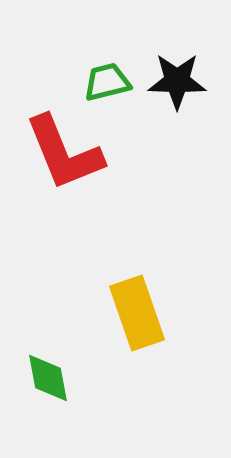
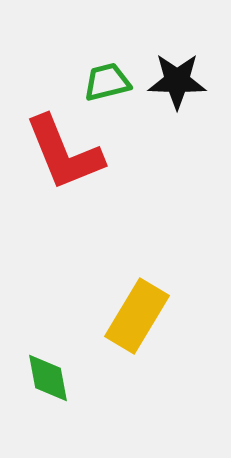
yellow rectangle: moved 3 px down; rotated 50 degrees clockwise
